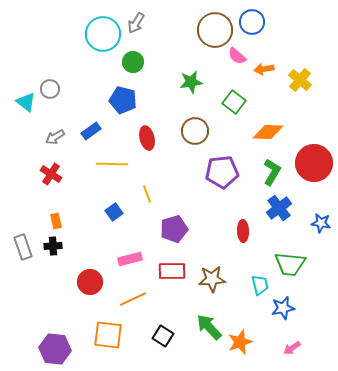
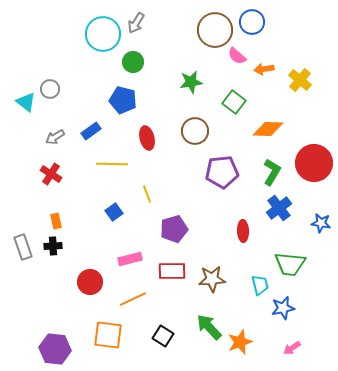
orange diamond at (268, 132): moved 3 px up
